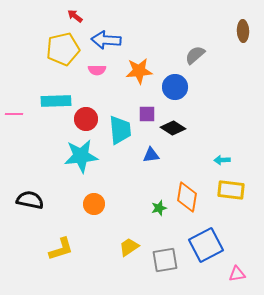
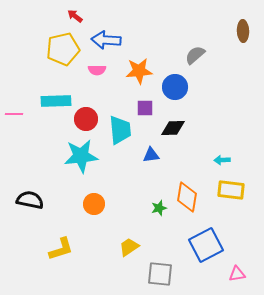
purple square: moved 2 px left, 6 px up
black diamond: rotated 35 degrees counterclockwise
gray square: moved 5 px left, 14 px down; rotated 16 degrees clockwise
